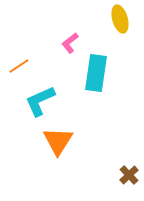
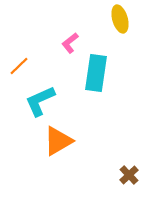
orange line: rotated 10 degrees counterclockwise
orange triangle: rotated 28 degrees clockwise
